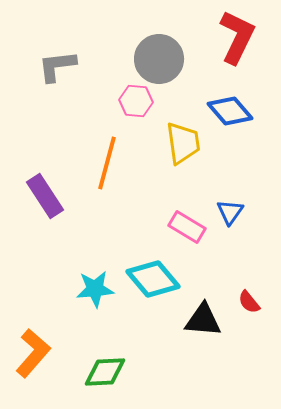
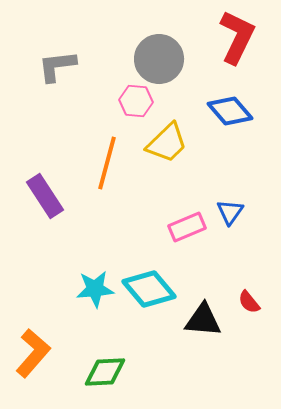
yellow trapezoid: moved 16 px left; rotated 54 degrees clockwise
pink rectangle: rotated 54 degrees counterclockwise
cyan diamond: moved 4 px left, 10 px down
